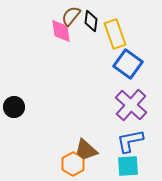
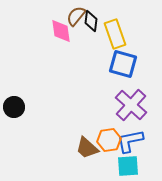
brown semicircle: moved 5 px right
blue square: moved 5 px left; rotated 20 degrees counterclockwise
brown trapezoid: moved 1 px right, 2 px up
orange hexagon: moved 36 px right, 24 px up; rotated 20 degrees clockwise
